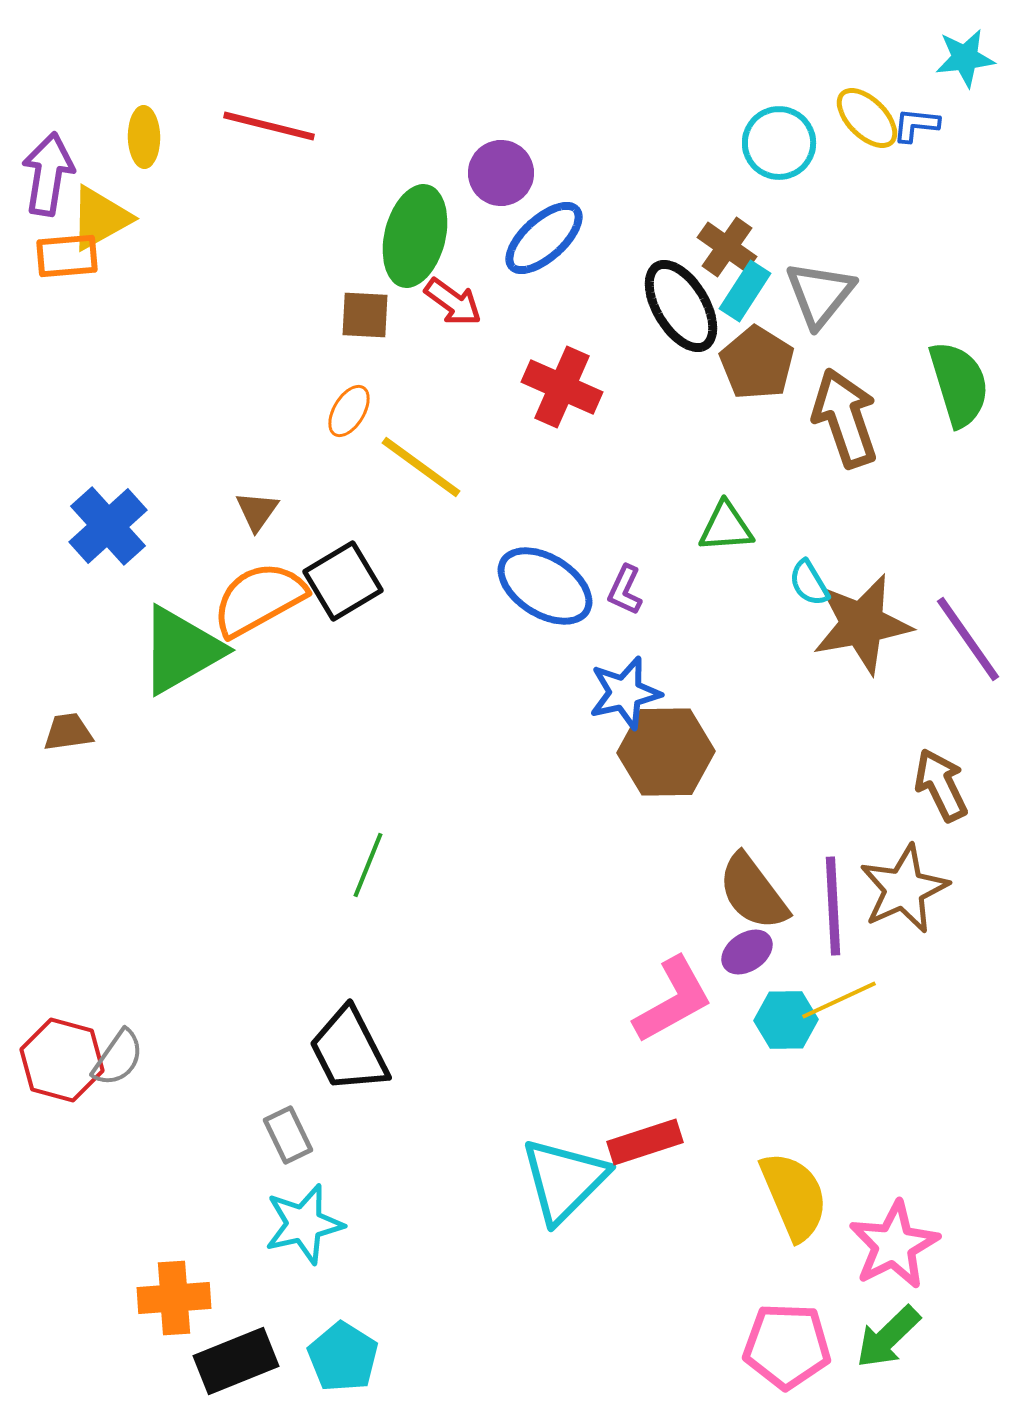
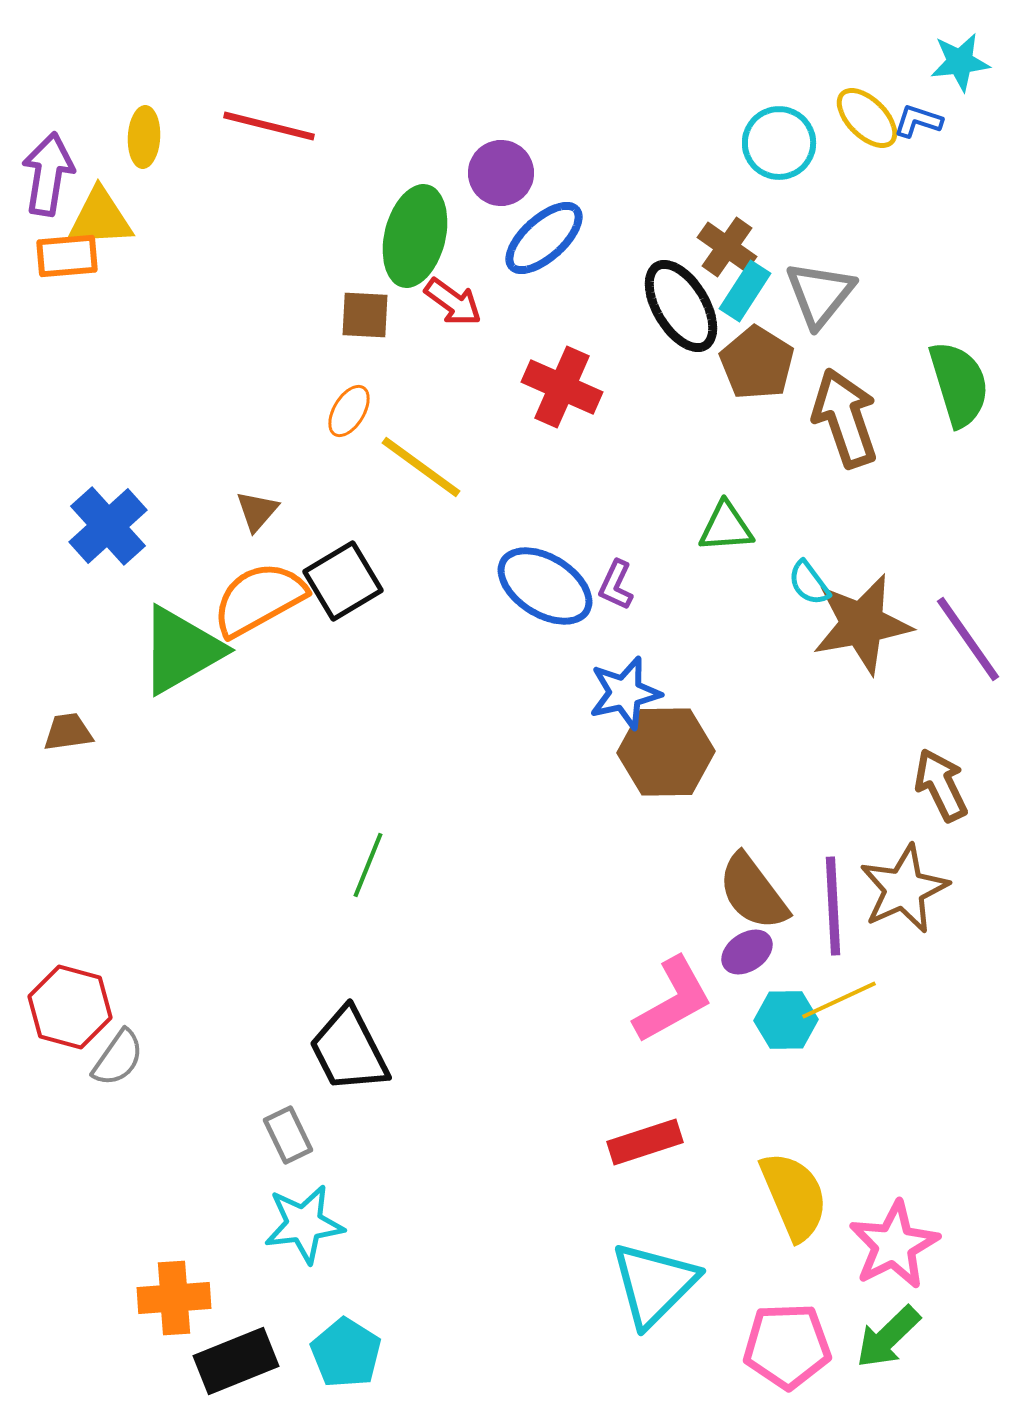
cyan star at (965, 58): moved 5 px left, 4 px down
blue L-shape at (916, 125): moved 2 px right, 4 px up; rotated 12 degrees clockwise
yellow ellipse at (144, 137): rotated 4 degrees clockwise
yellow triangle at (100, 218): rotated 26 degrees clockwise
brown triangle at (257, 511): rotated 6 degrees clockwise
cyan semicircle at (809, 583): rotated 6 degrees counterclockwise
purple L-shape at (625, 590): moved 9 px left, 5 px up
red hexagon at (62, 1060): moved 8 px right, 53 px up
cyan triangle at (564, 1180): moved 90 px right, 104 px down
cyan star at (304, 1224): rotated 6 degrees clockwise
pink pentagon at (787, 1346): rotated 4 degrees counterclockwise
cyan pentagon at (343, 1357): moved 3 px right, 4 px up
